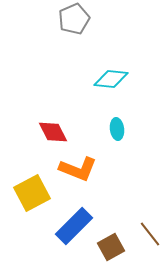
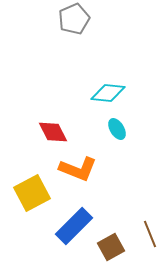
cyan diamond: moved 3 px left, 14 px down
cyan ellipse: rotated 25 degrees counterclockwise
brown line: rotated 16 degrees clockwise
